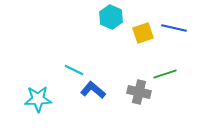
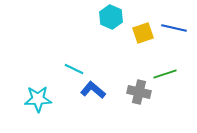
cyan line: moved 1 px up
